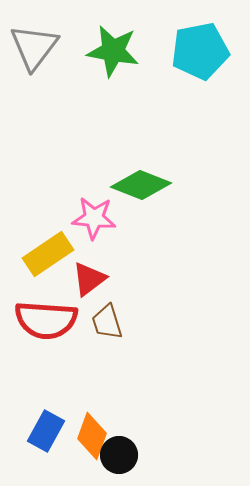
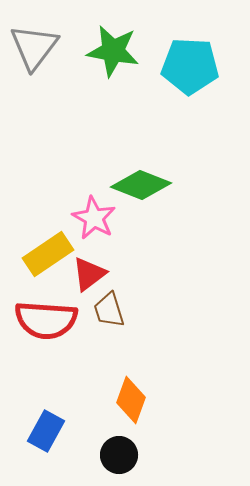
cyan pentagon: moved 10 px left, 15 px down; rotated 14 degrees clockwise
pink star: rotated 24 degrees clockwise
red triangle: moved 5 px up
brown trapezoid: moved 2 px right, 12 px up
orange diamond: moved 39 px right, 36 px up
